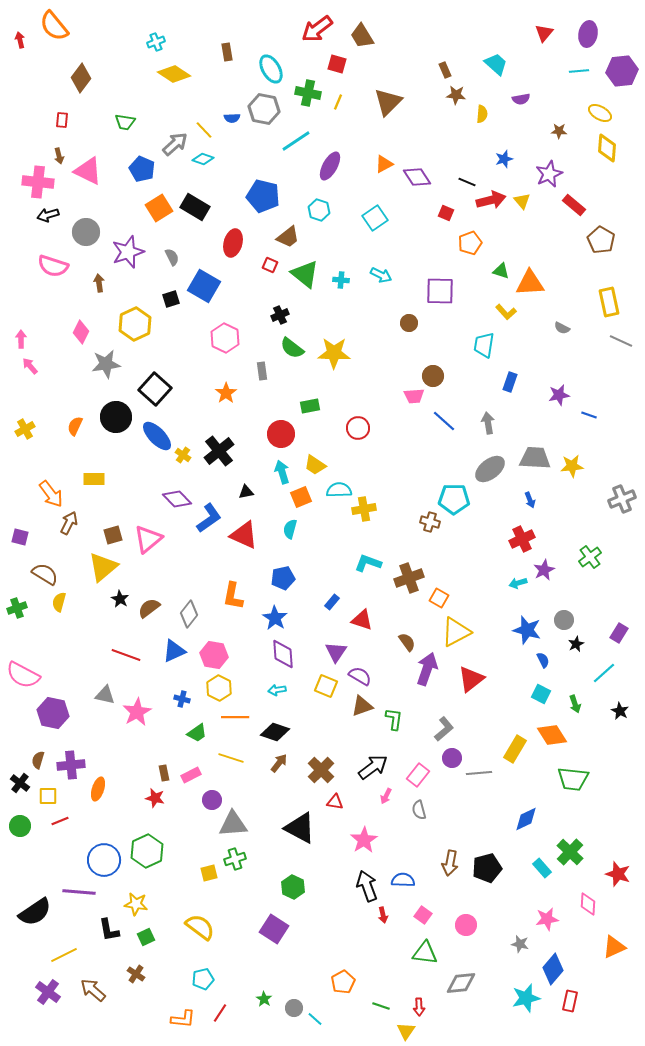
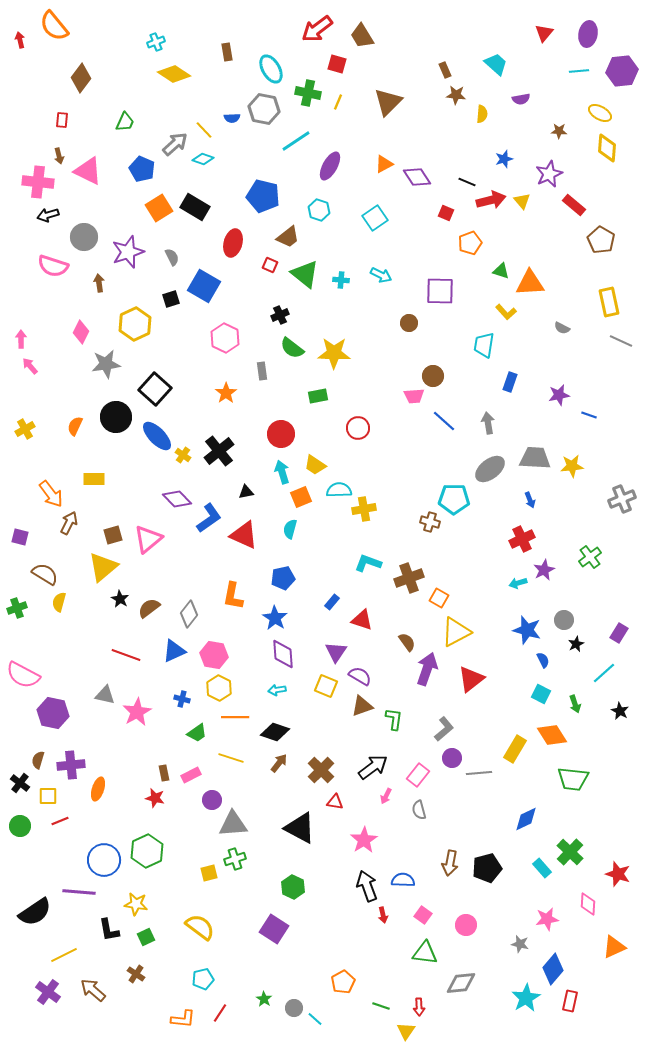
green trapezoid at (125, 122): rotated 75 degrees counterclockwise
gray circle at (86, 232): moved 2 px left, 5 px down
green rectangle at (310, 406): moved 8 px right, 10 px up
cyan star at (526, 998): rotated 16 degrees counterclockwise
